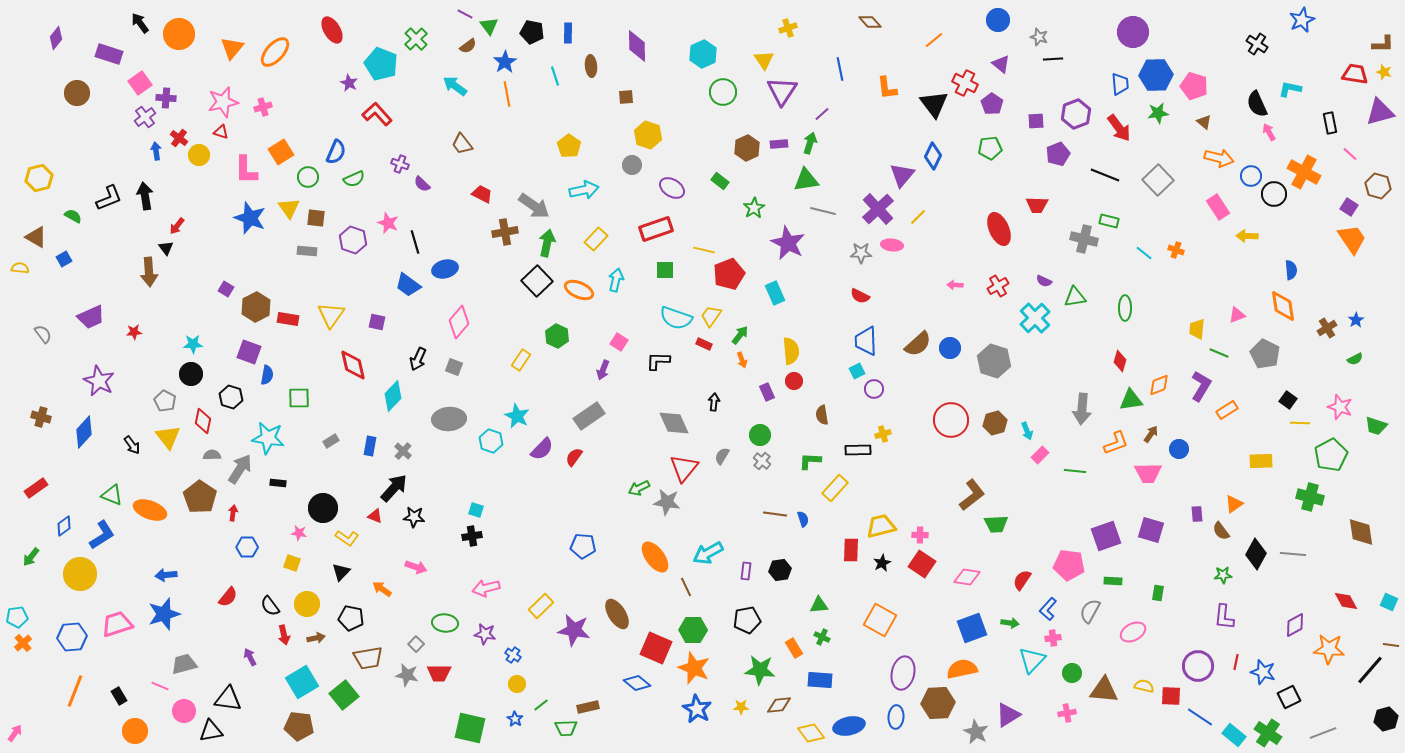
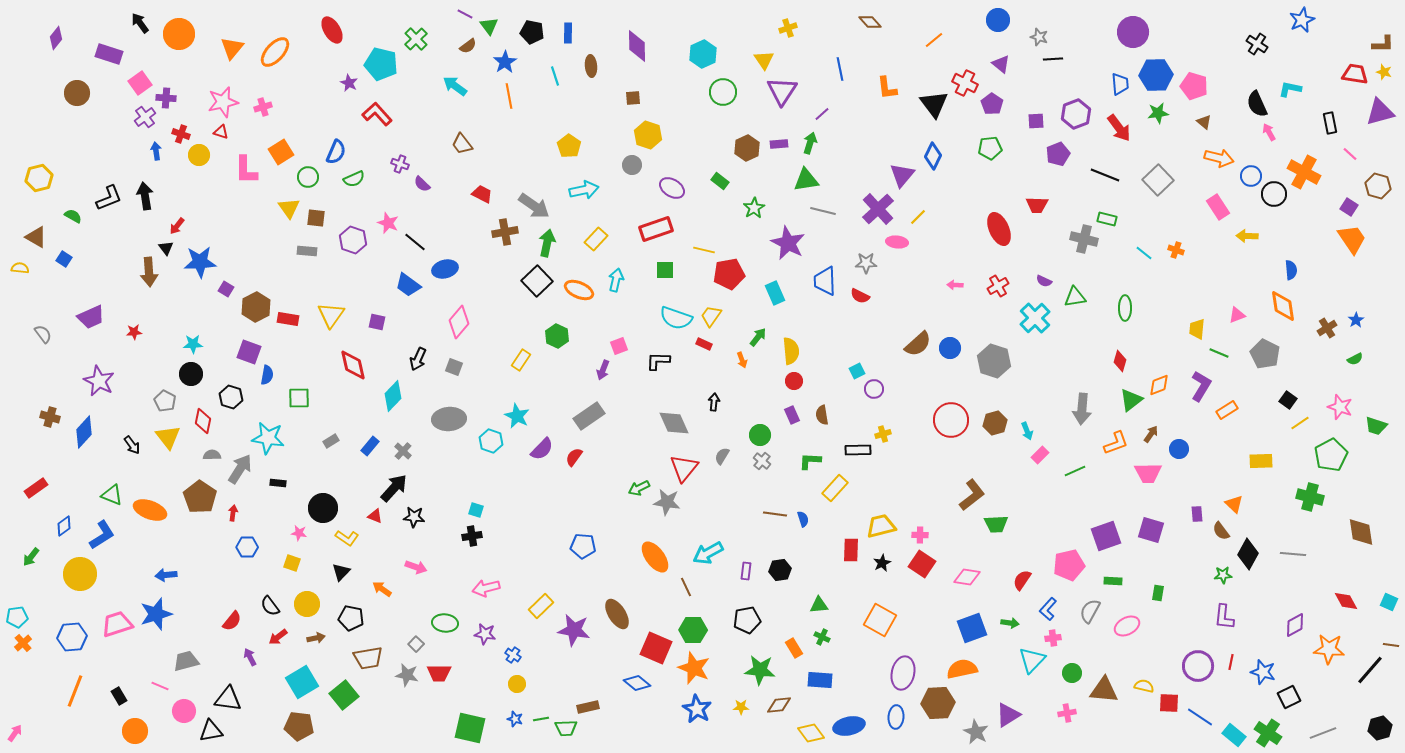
cyan pentagon at (381, 64): rotated 8 degrees counterclockwise
orange line at (507, 94): moved 2 px right, 2 px down
brown square at (626, 97): moved 7 px right, 1 px down
red cross at (179, 138): moved 2 px right, 4 px up; rotated 18 degrees counterclockwise
blue star at (250, 218): moved 50 px left, 44 px down; rotated 24 degrees counterclockwise
green rectangle at (1109, 221): moved 2 px left, 2 px up
black line at (415, 242): rotated 35 degrees counterclockwise
pink ellipse at (892, 245): moved 5 px right, 3 px up
gray star at (861, 253): moved 5 px right, 10 px down
blue square at (64, 259): rotated 28 degrees counterclockwise
red pentagon at (729, 274): rotated 12 degrees clockwise
green arrow at (740, 335): moved 18 px right, 2 px down
blue trapezoid at (866, 341): moved 41 px left, 60 px up
pink square at (619, 342): moved 4 px down; rotated 36 degrees clockwise
purple rectangle at (767, 392): moved 25 px right, 23 px down
green triangle at (1131, 400): rotated 30 degrees counterclockwise
brown cross at (41, 417): moved 9 px right
yellow line at (1300, 423): rotated 36 degrees counterclockwise
blue rectangle at (370, 446): rotated 30 degrees clockwise
green line at (1075, 471): rotated 30 degrees counterclockwise
orange triangle at (1234, 504): rotated 42 degrees counterclockwise
black diamond at (1256, 554): moved 8 px left
pink pentagon at (1069, 565): rotated 20 degrees counterclockwise
red semicircle at (228, 597): moved 4 px right, 24 px down
blue star at (164, 614): moved 8 px left
pink ellipse at (1133, 632): moved 6 px left, 6 px up
red arrow at (284, 635): moved 6 px left, 2 px down; rotated 66 degrees clockwise
red line at (1236, 662): moved 5 px left
gray trapezoid at (184, 664): moved 2 px right, 3 px up
red square at (1171, 696): moved 2 px left, 7 px down
green line at (541, 705): moved 14 px down; rotated 28 degrees clockwise
blue star at (515, 719): rotated 14 degrees counterclockwise
black hexagon at (1386, 719): moved 6 px left, 9 px down
